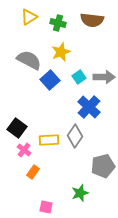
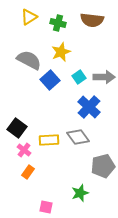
gray diamond: moved 3 px right, 1 px down; rotated 70 degrees counterclockwise
orange rectangle: moved 5 px left
